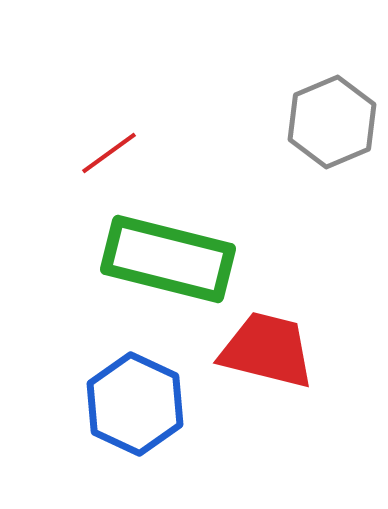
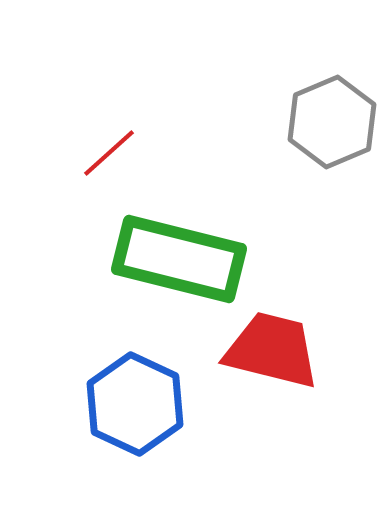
red line: rotated 6 degrees counterclockwise
green rectangle: moved 11 px right
red trapezoid: moved 5 px right
